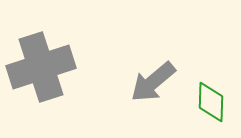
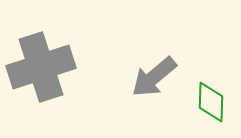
gray arrow: moved 1 px right, 5 px up
